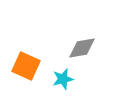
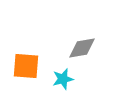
orange square: rotated 20 degrees counterclockwise
